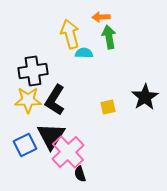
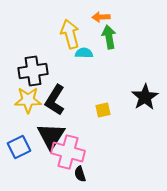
yellow square: moved 5 px left, 3 px down
blue square: moved 6 px left, 2 px down
pink cross: rotated 32 degrees counterclockwise
